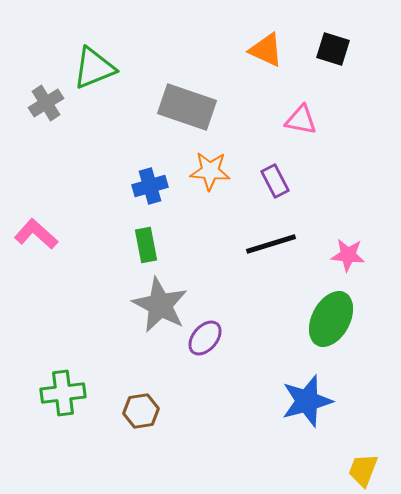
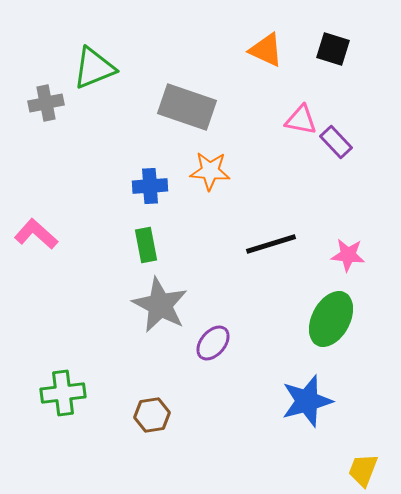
gray cross: rotated 20 degrees clockwise
purple rectangle: moved 61 px right, 39 px up; rotated 16 degrees counterclockwise
blue cross: rotated 12 degrees clockwise
purple ellipse: moved 8 px right, 5 px down
brown hexagon: moved 11 px right, 4 px down
